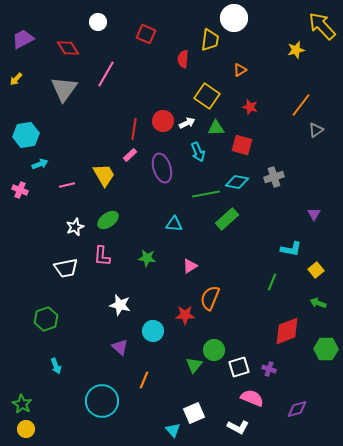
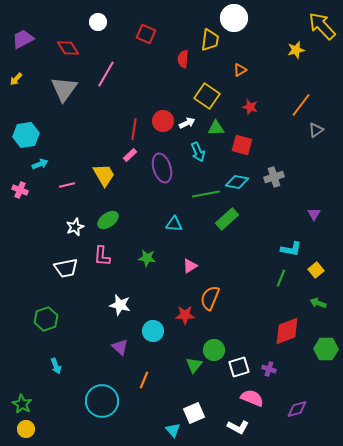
green line at (272, 282): moved 9 px right, 4 px up
